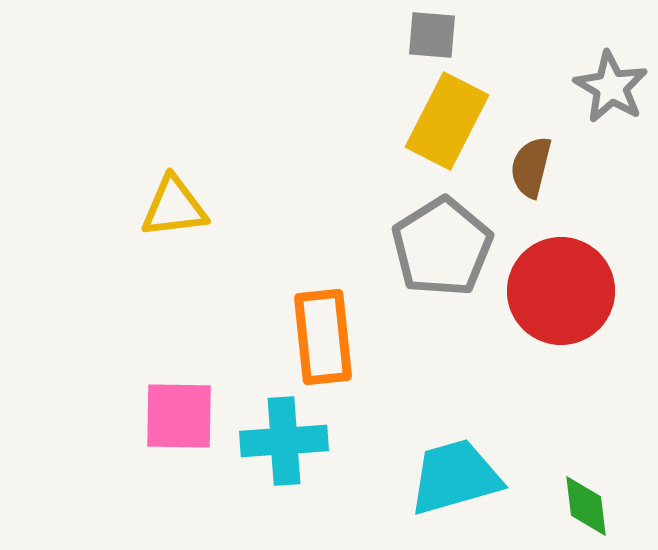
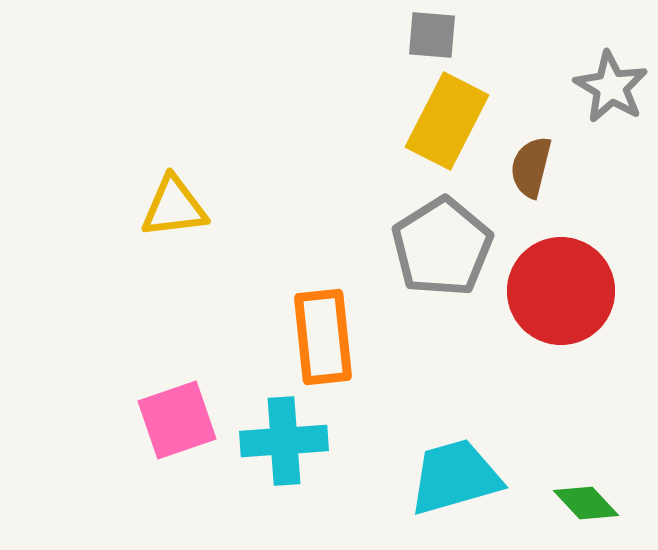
pink square: moved 2 px left, 4 px down; rotated 20 degrees counterclockwise
green diamond: moved 3 px up; rotated 36 degrees counterclockwise
